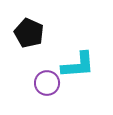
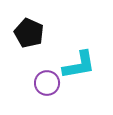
cyan L-shape: moved 1 px right; rotated 6 degrees counterclockwise
